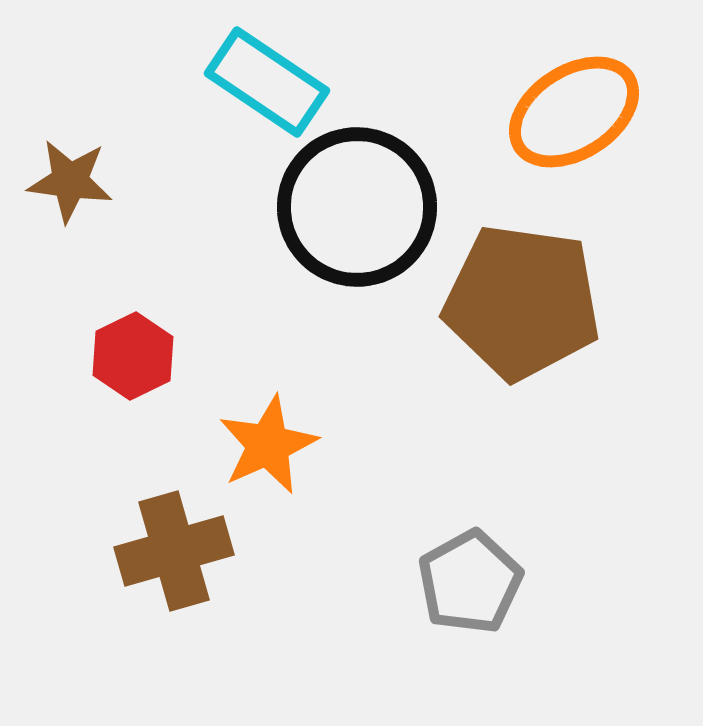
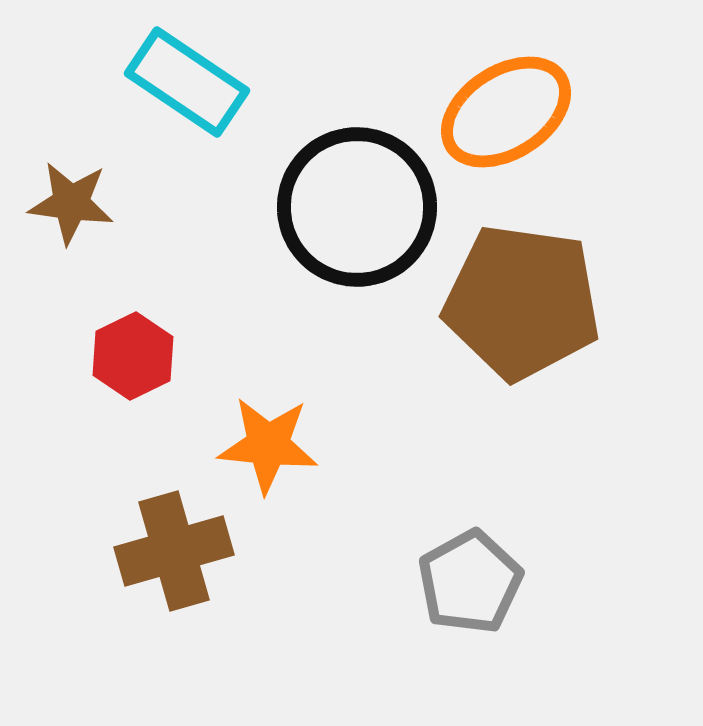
cyan rectangle: moved 80 px left
orange ellipse: moved 68 px left
brown star: moved 1 px right, 22 px down
orange star: rotated 30 degrees clockwise
